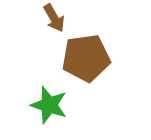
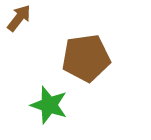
brown arrow: moved 35 px left; rotated 112 degrees counterclockwise
